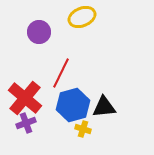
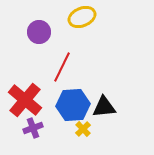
red line: moved 1 px right, 6 px up
red cross: moved 2 px down
blue hexagon: rotated 12 degrees clockwise
purple cross: moved 7 px right, 5 px down
yellow cross: rotated 28 degrees clockwise
